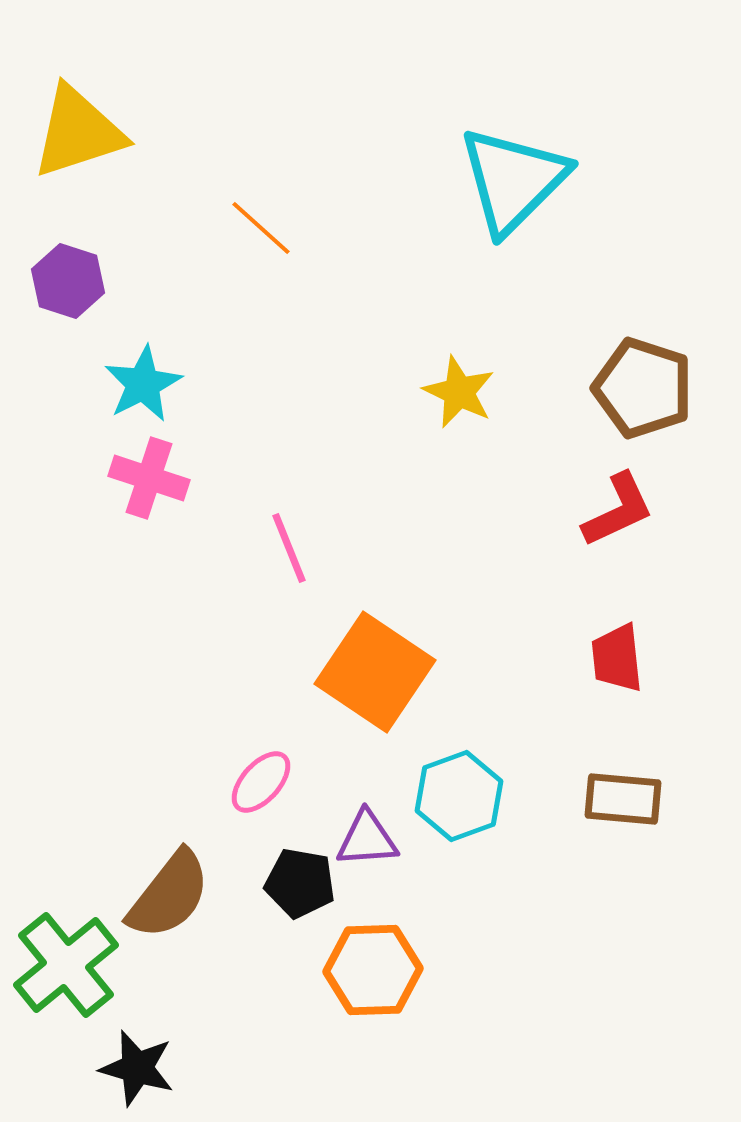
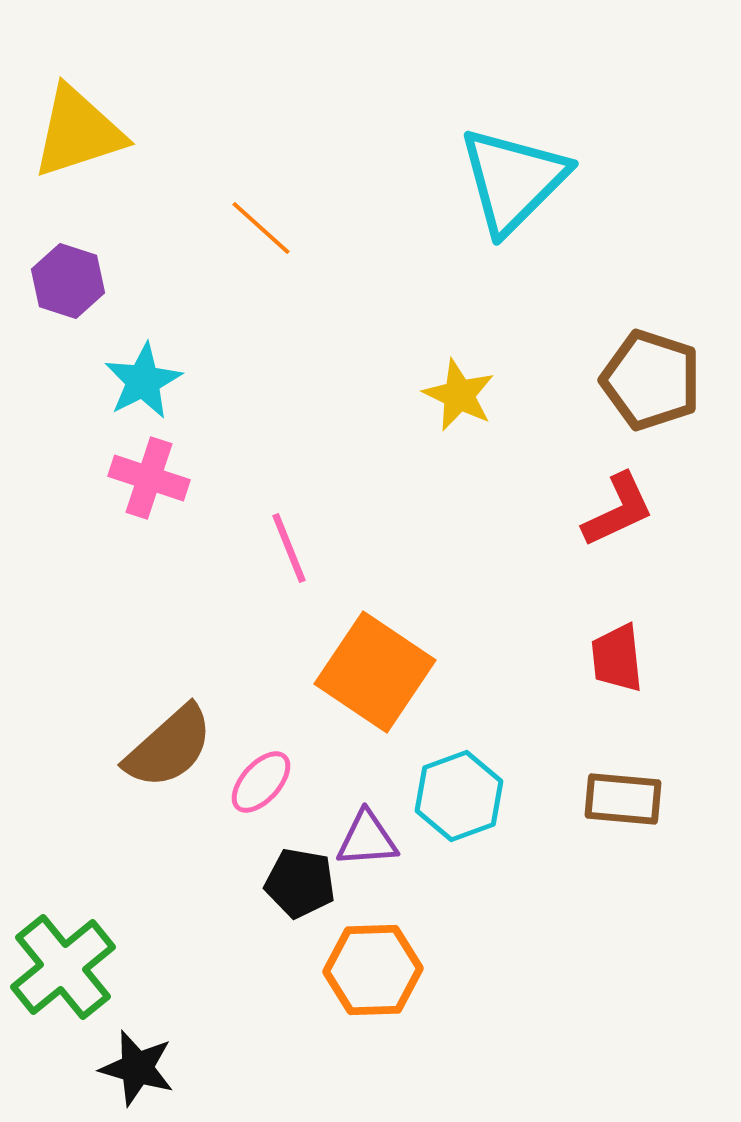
cyan star: moved 3 px up
brown pentagon: moved 8 px right, 8 px up
yellow star: moved 3 px down
brown semicircle: moved 148 px up; rotated 10 degrees clockwise
green cross: moved 3 px left, 2 px down
